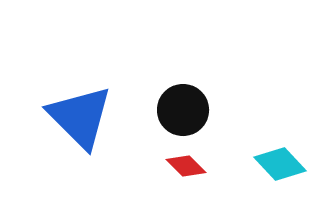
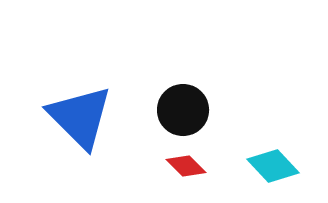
cyan diamond: moved 7 px left, 2 px down
